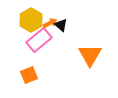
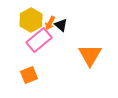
orange arrow: rotated 144 degrees clockwise
